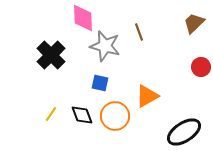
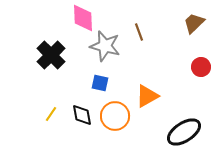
black diamond: rotated 10 degrees clockwise
